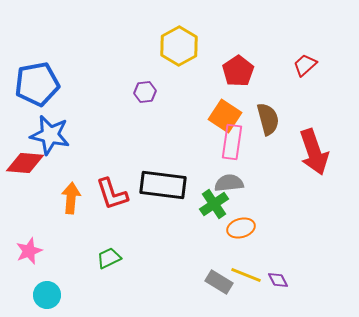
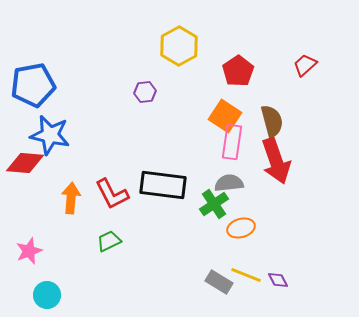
blue pentagon: moved 4 px left, 1 px down
brown semicircle: moved 4 px right, 2 px down
red arrow: moved 38 px left, 9 px down
red L-shape: rotated 9 degrees counterclockwise
green trapezoid: moved 17 px up
